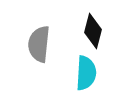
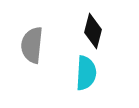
gray semicircle: moved 7 px left, 1 px down
